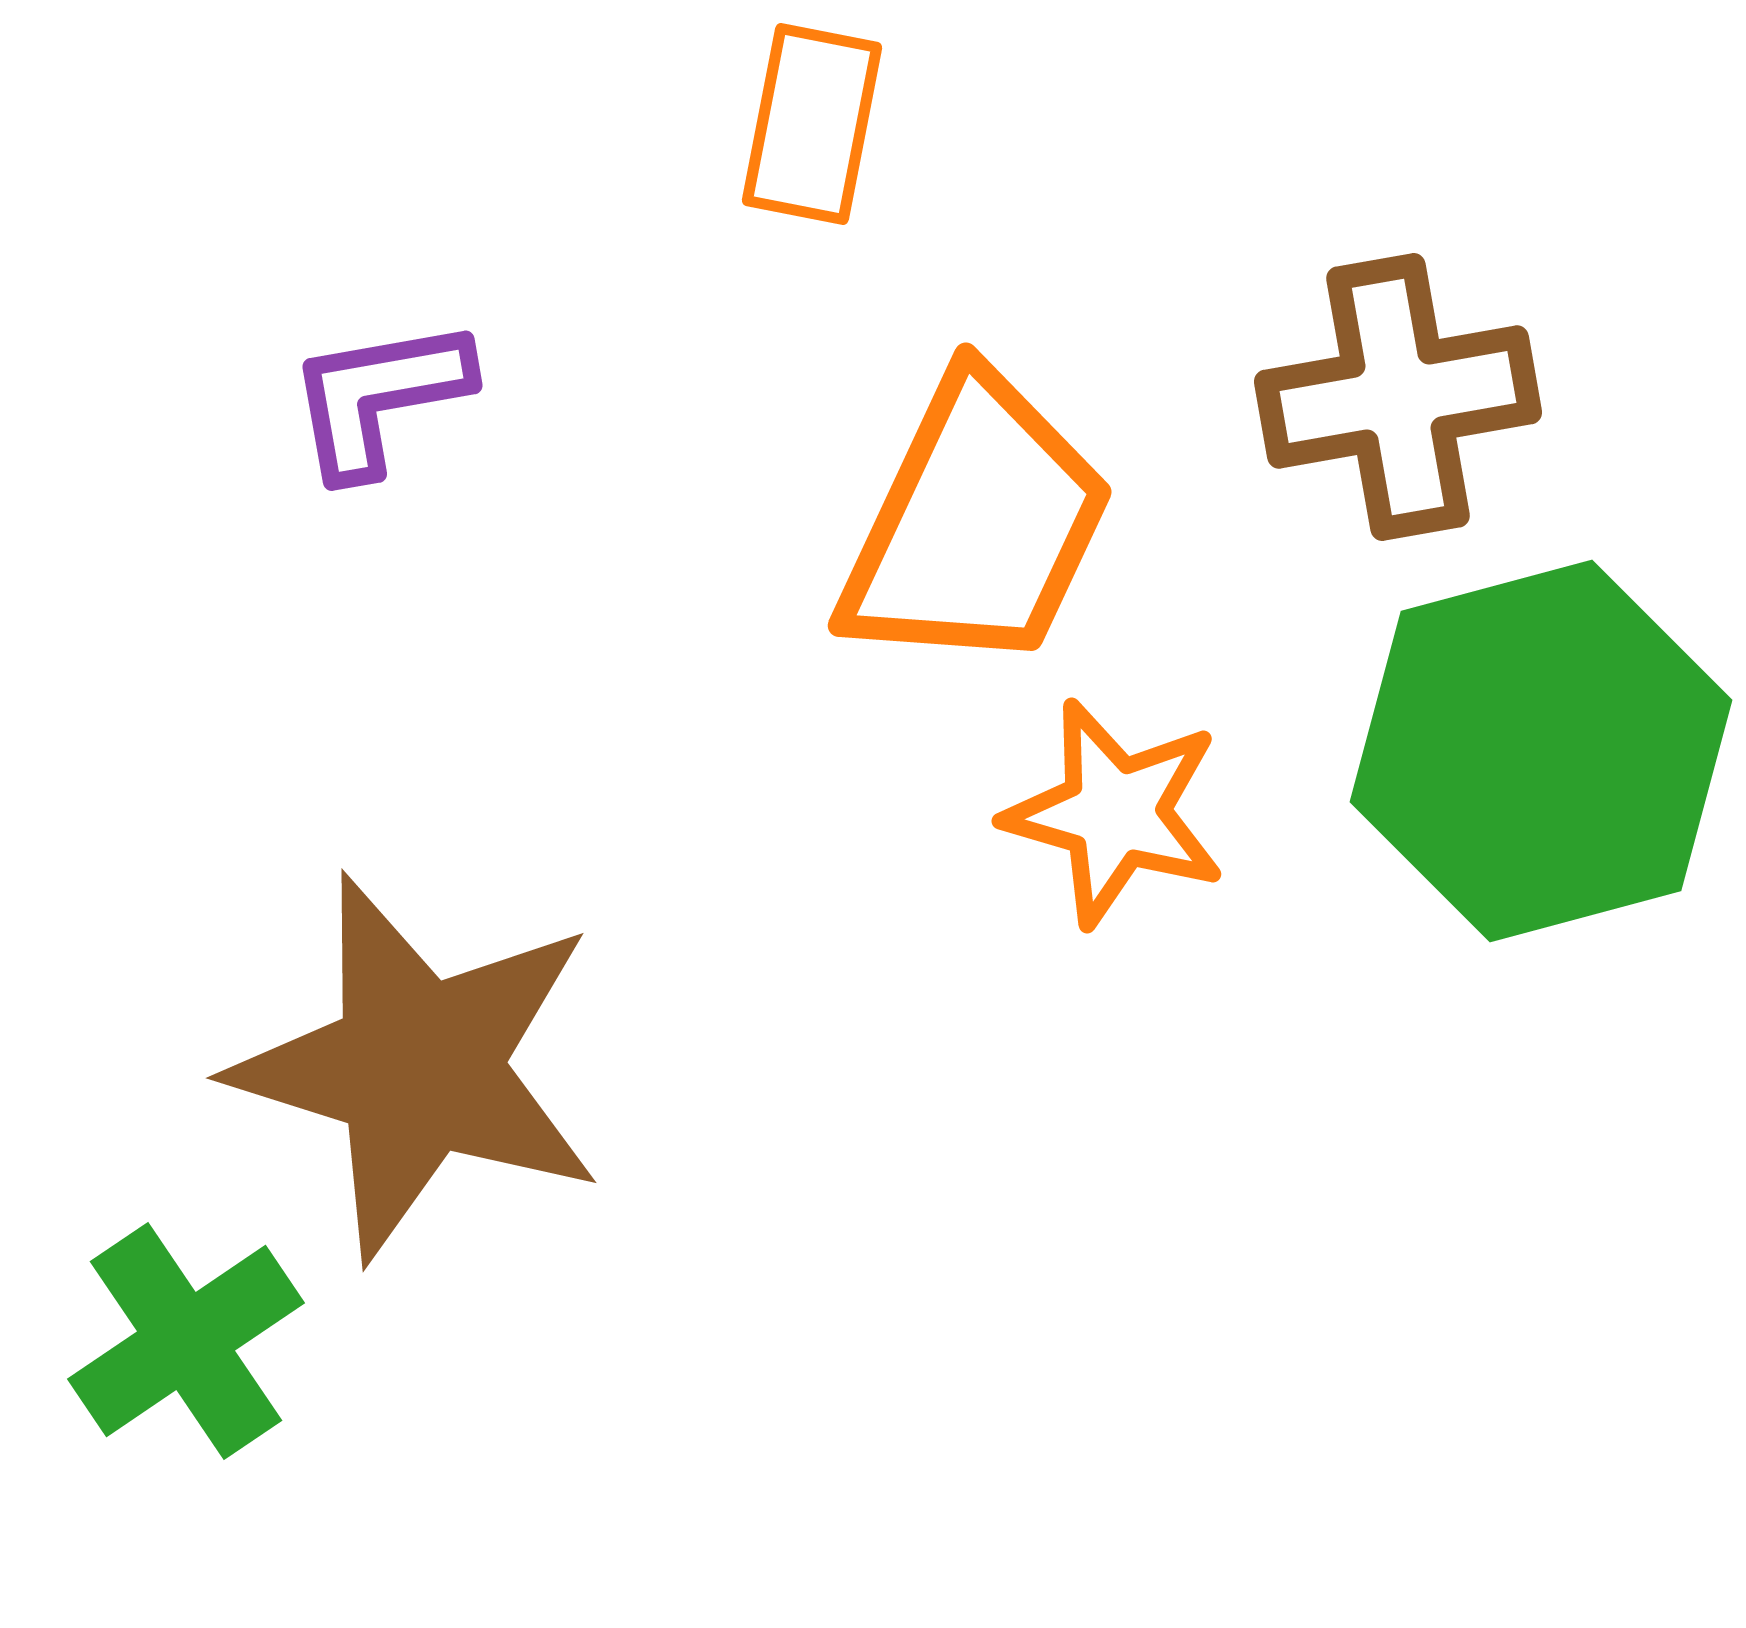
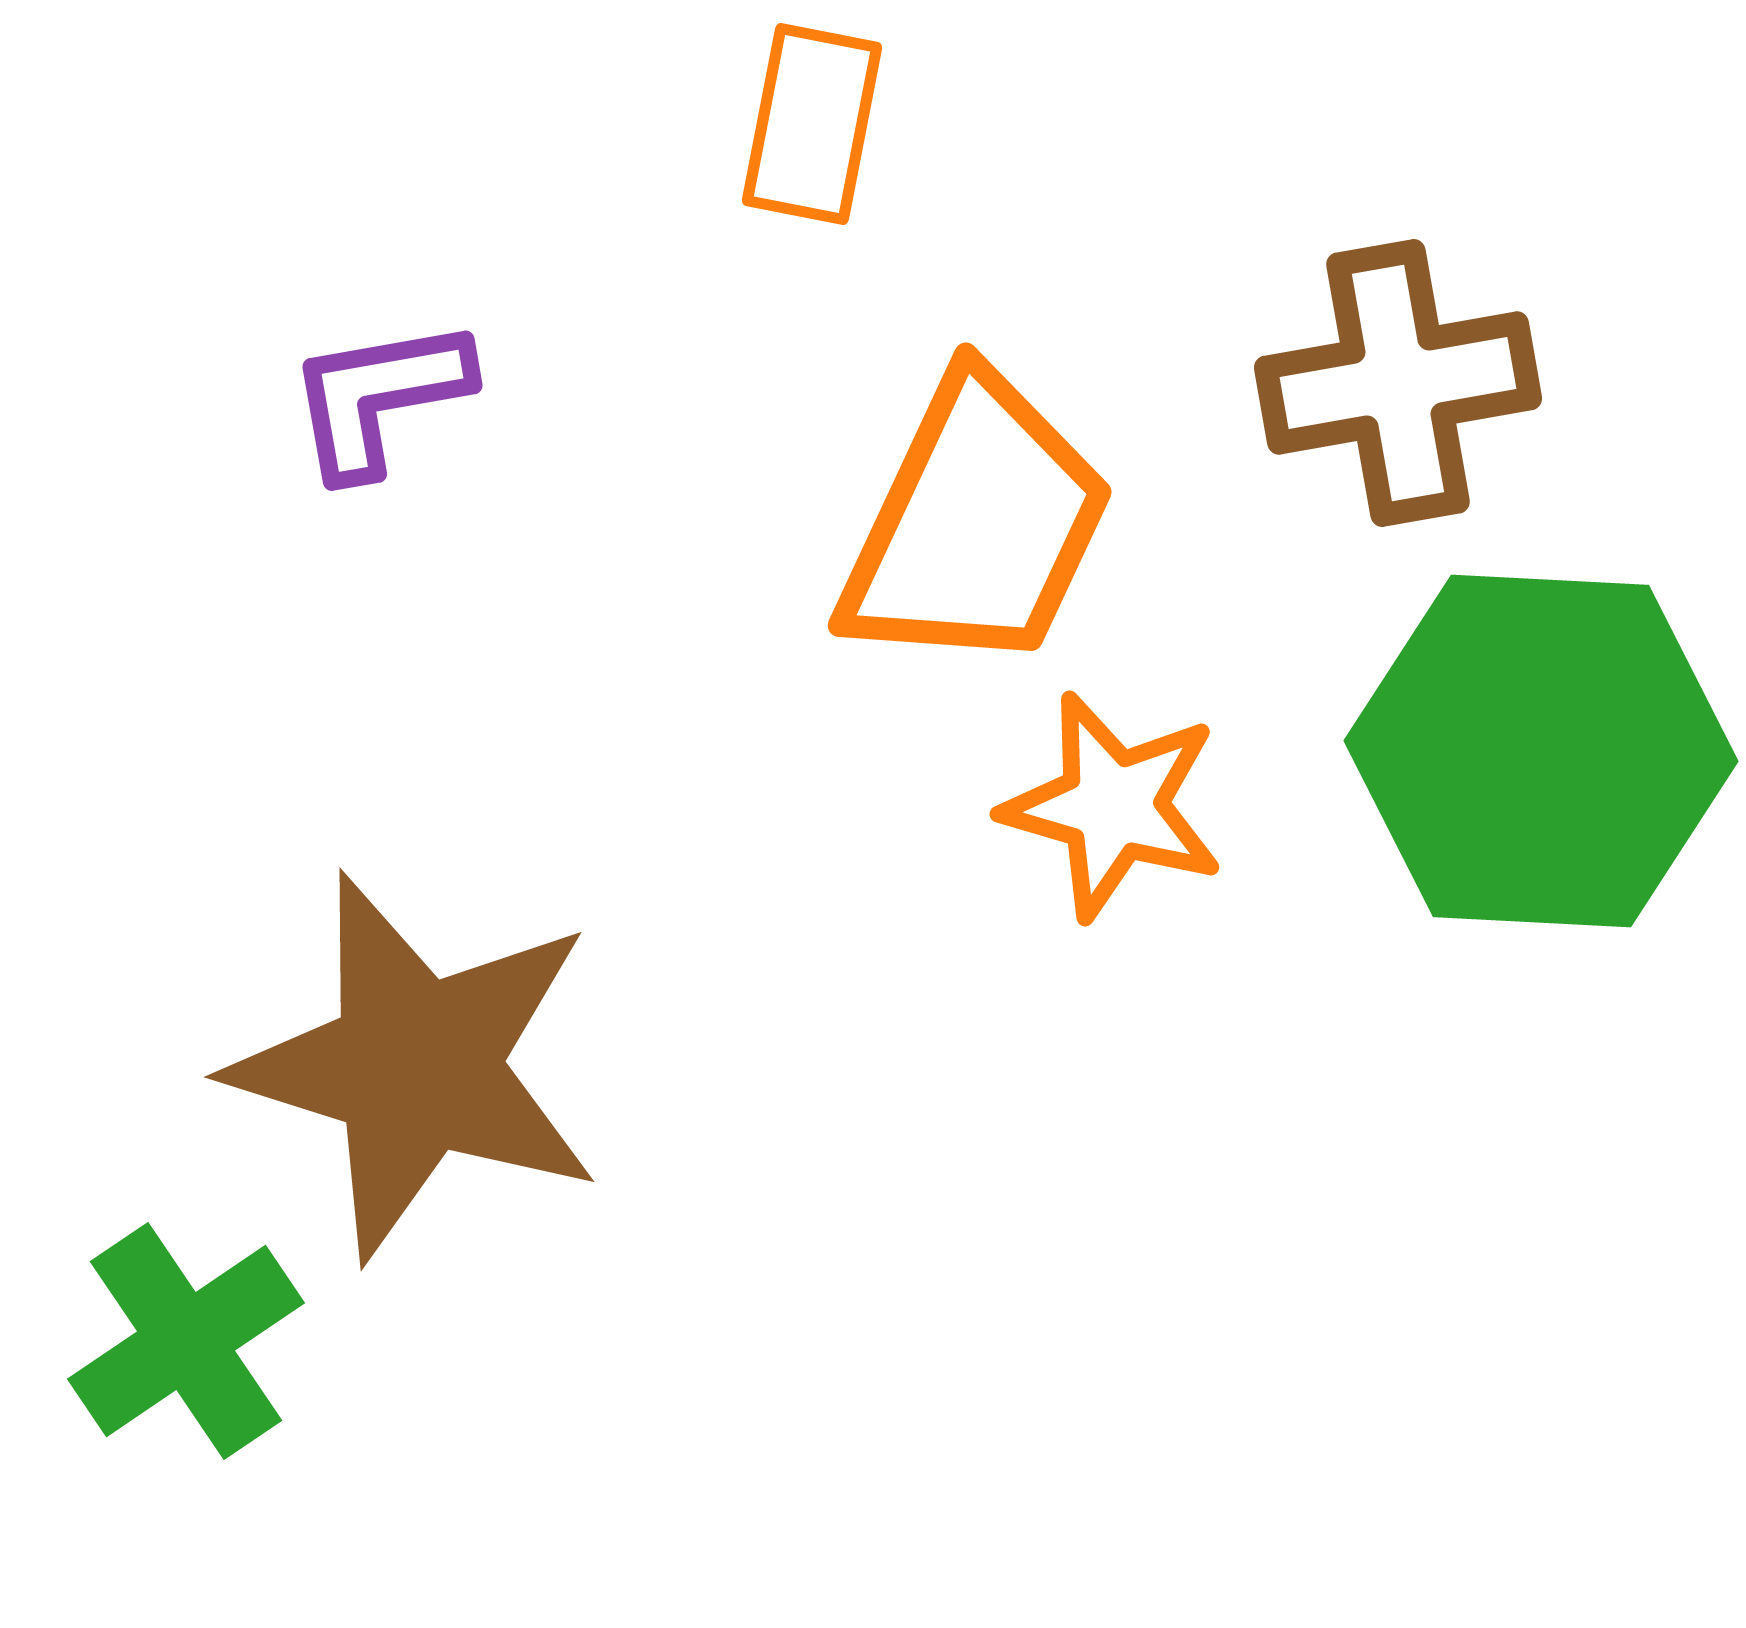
brown cross: moved 14 px up
green hexagon: rotated 18 degrees clockwise
orange star: moved 2 px left, 7 px up
brown star: moved 2 px left, 1 px up
